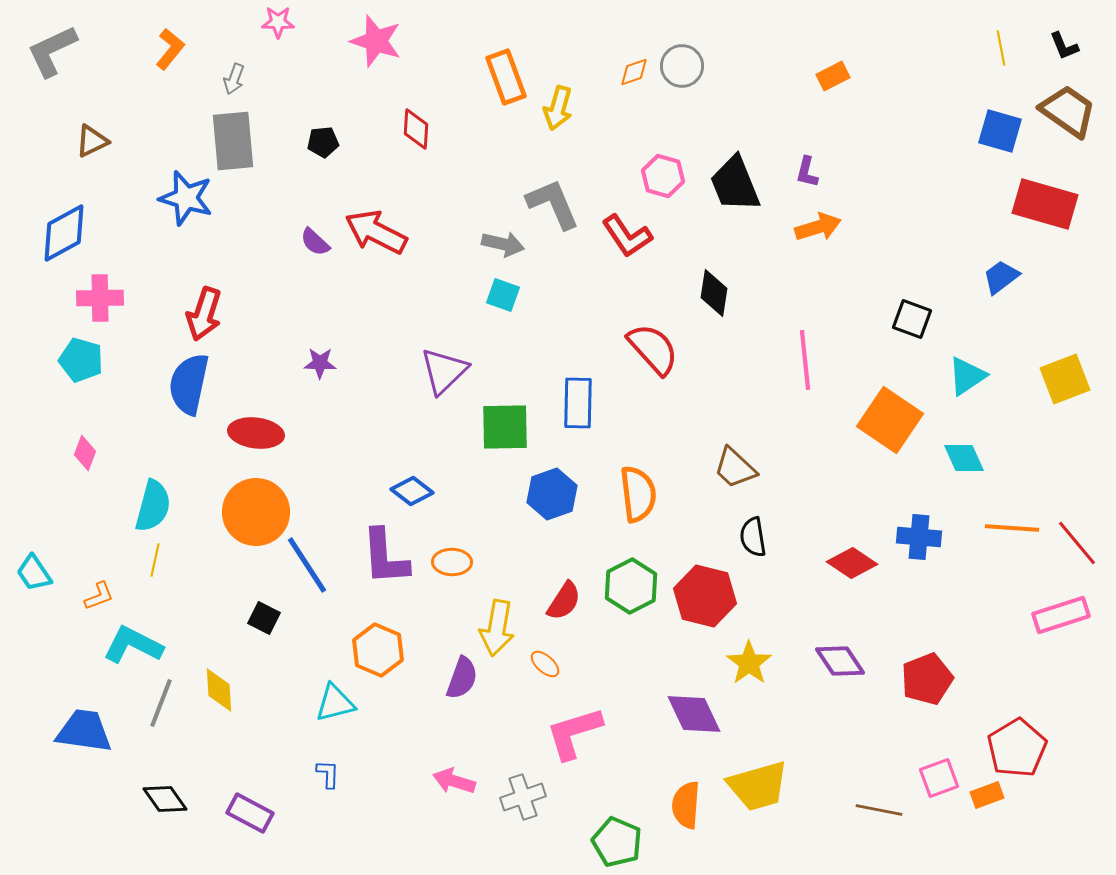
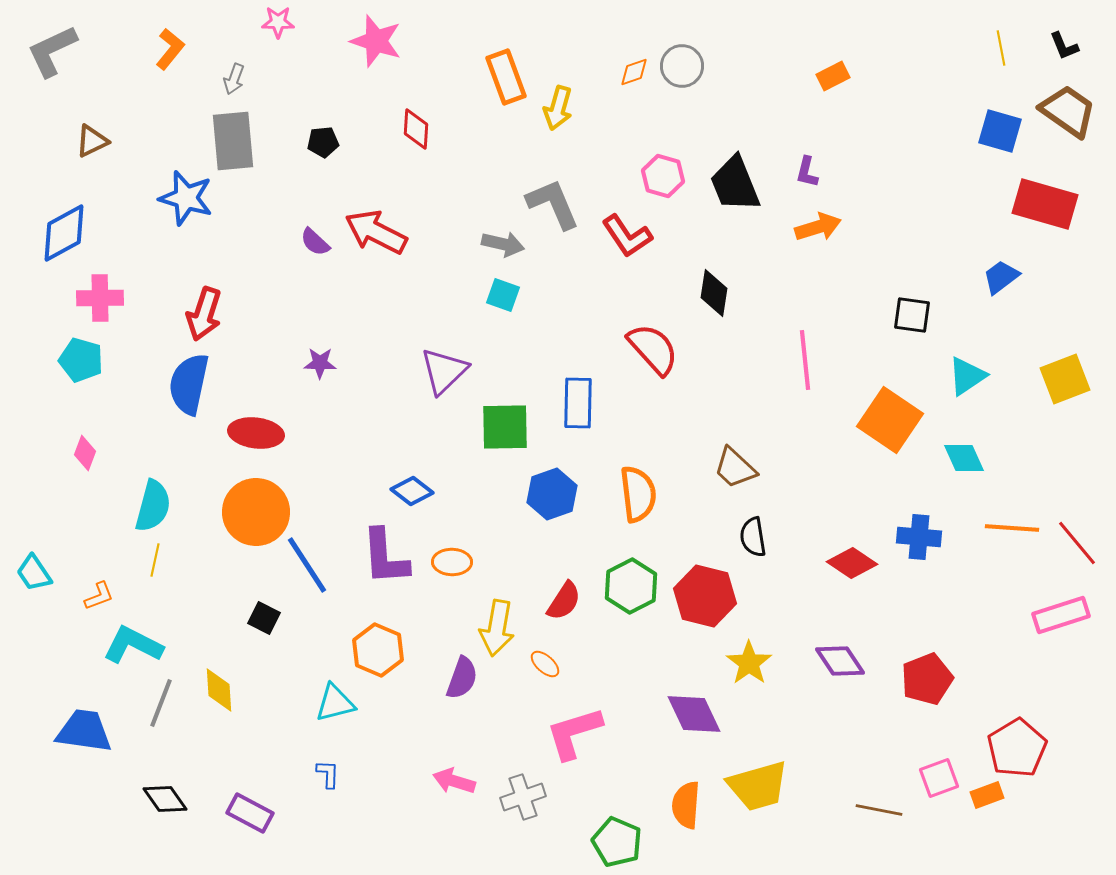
black square at (912, 319): moved 4 px up; rotated 12 degrees counterclockwise
